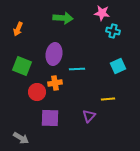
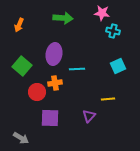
orange arrow: moved 1 px right, 4 px up
green square: rotated 18 degrees clockwise
